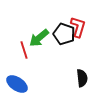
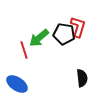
black pentagon: rotated 10 degrees counterclockwise
